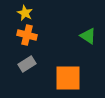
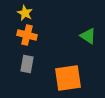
gray rectangle: rotated 48 degrees counterclockwise
orange square: rotated 8 degrees counterclockwise
